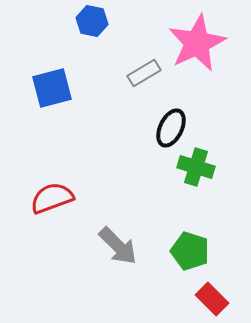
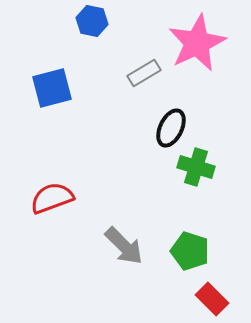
gray arrow: moved 6 px right
